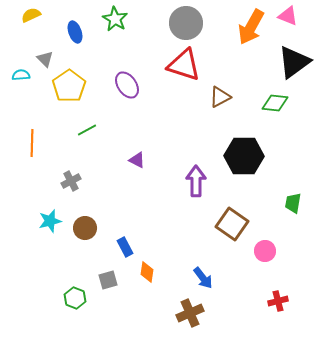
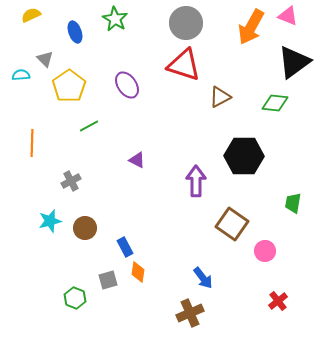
green line: moved 2 px right, 4 px up
orange diamond: moved 9 px left
red cross: rotated 24 degrees counterclockwise
